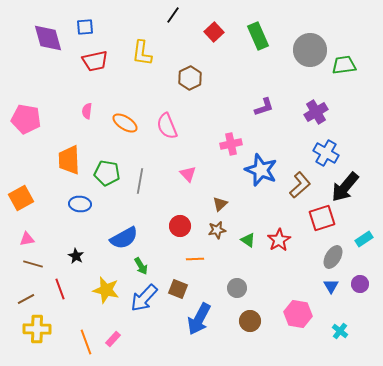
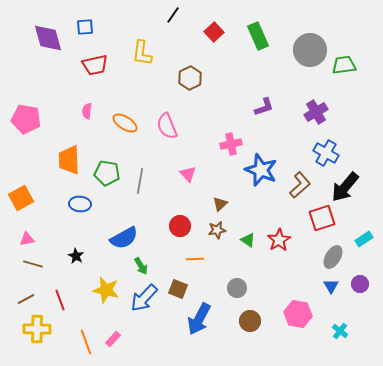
red trapezoid at (95, 61): moved 4 px down
red line at (60, 289): moved 11 px down
